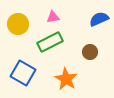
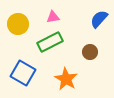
blue semicircle: rotated 24 degrees counterclockwise
